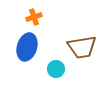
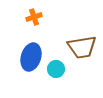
blue ellipse: moved 4 px right, 10 px down
